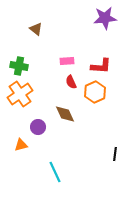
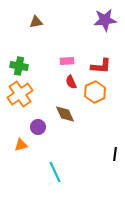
purple star: moved 2 px down
brown triangle: moved 7 px up; rotated 48 degrees counterclockwise
